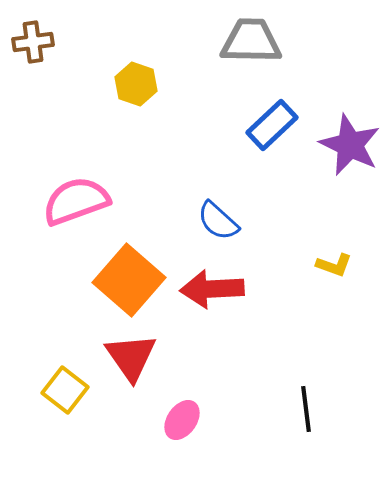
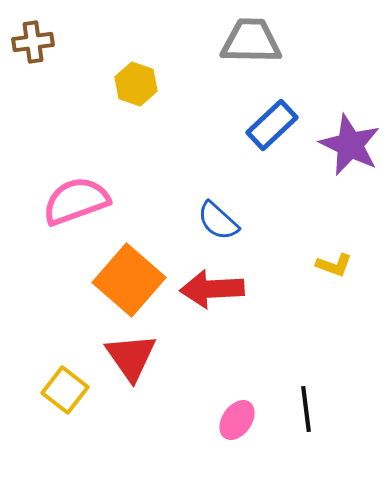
pink ellipse: moved 55 px right
